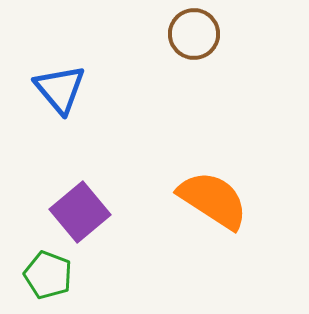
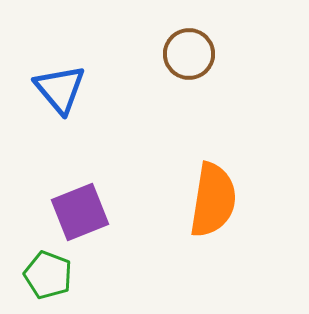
brown circle: moved 5 px left, 20 px down
orange semicircle: rotated 66 degrees clockwise
purple square: rotated 18 degrees clockwise
